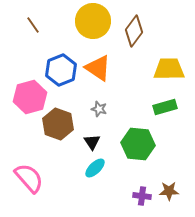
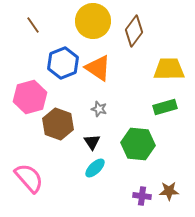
blue hexagon: moved 2 px right, 7 px up
